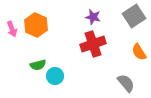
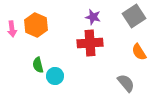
pink arrow: rotated 14 degrees clockwise
red cross: moved 3 px left, 1 px up; rotated 15 degrees clockwise
green semicircle: rotated 91 degrees clockwise
